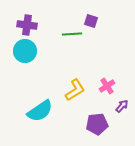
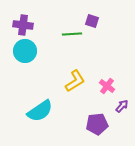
purple square: moved 1 px right
purple cross: moved 4 px left
pink cross: rotated 21 degrees counterclockwise
yellow L-shape: moved 9 px up
